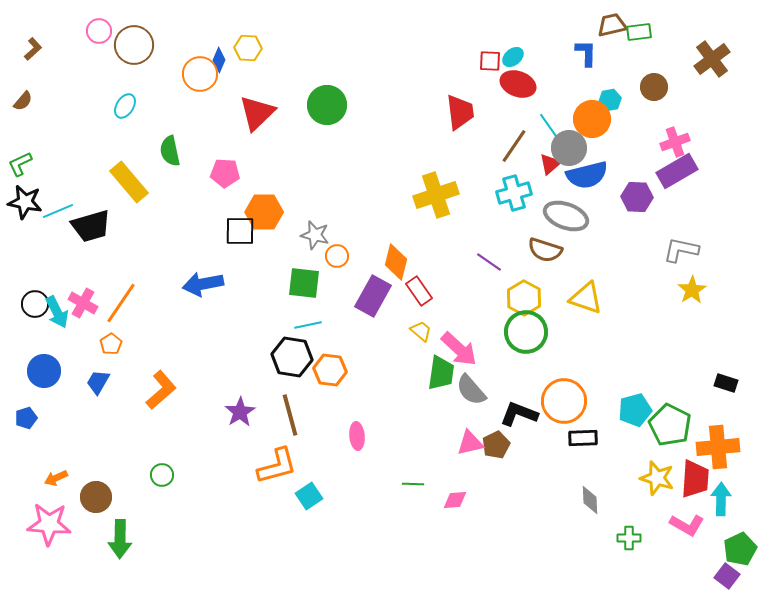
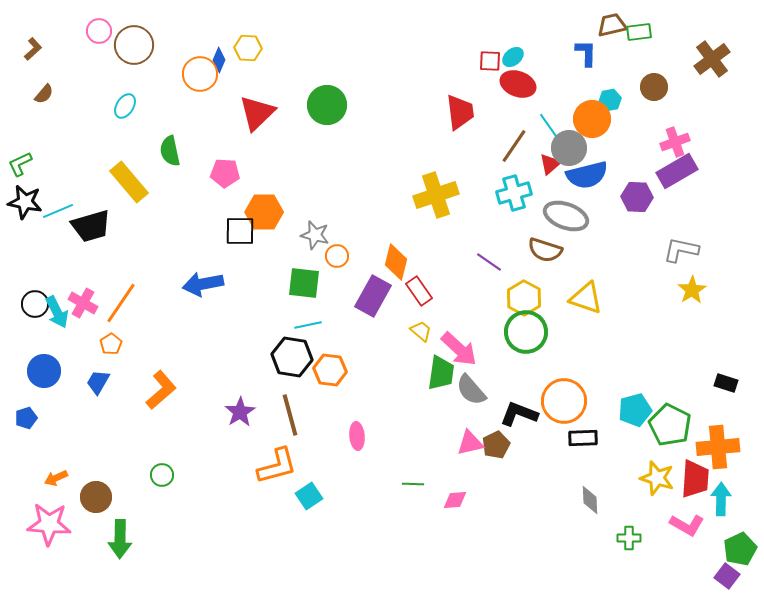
brown semicircle at (23, 101): moved 21 px right, 7 px up
